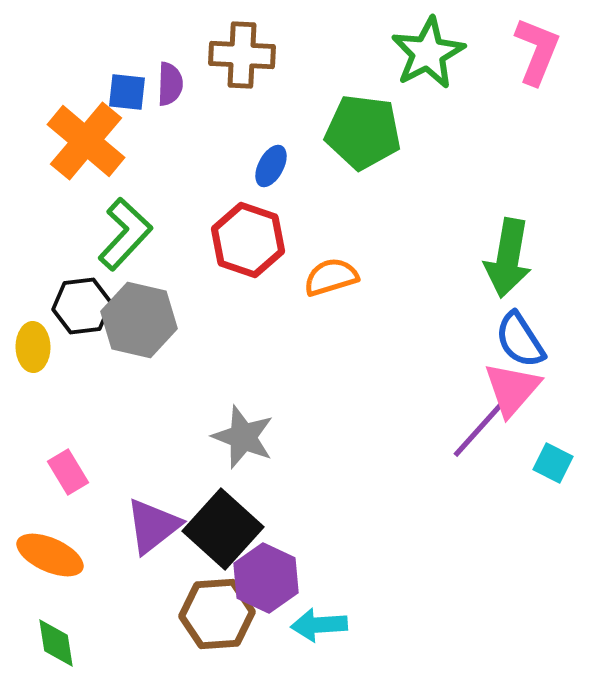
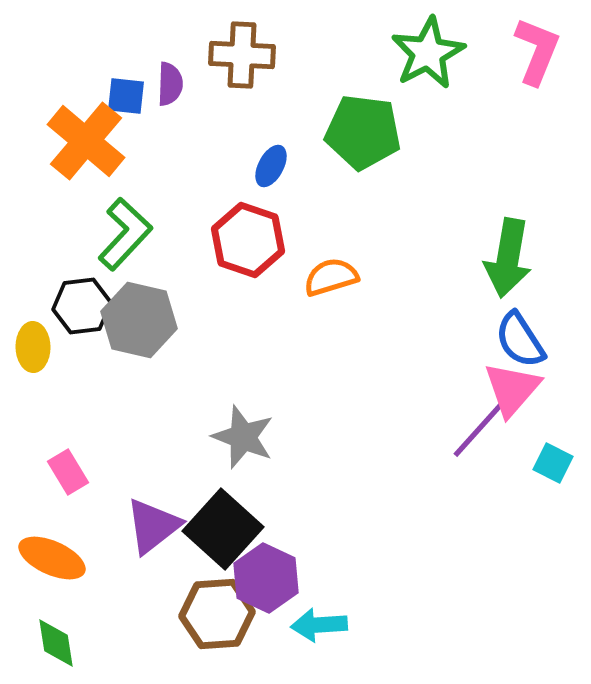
blue square: moved 1 px left, 4 px down
orange ellipse: moved 2 px right, 3 px down
